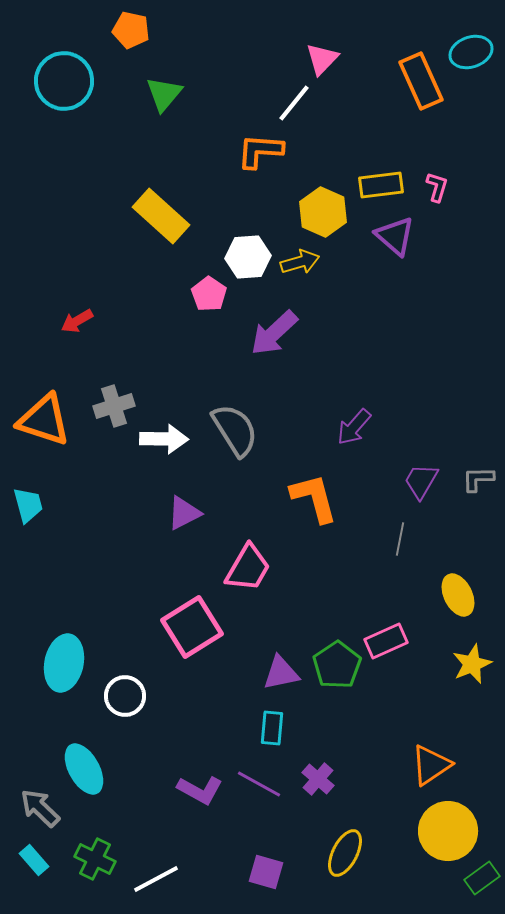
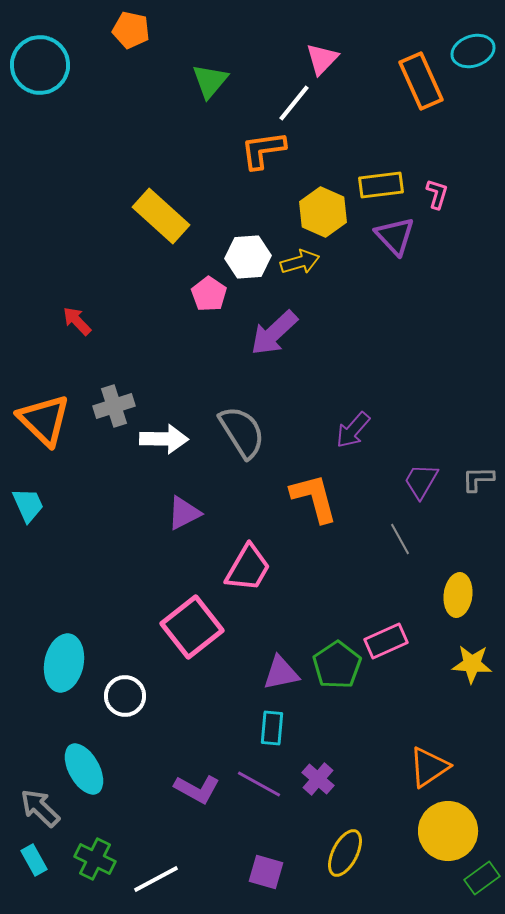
cyan ellipse at (471, 52): moved 2 px right, 1 px up
cyan circle at (64, 81): moved 24 px left, 16 px up
green triangle at (164, 94): moved 46 px right, 13 px up
orange L-shape at (260, 151): moved 3 px right, 1 px up; rotated 12 degrees counterclockwise
pink L-shape at (437, 187): moved 7 px down
purple triangle at (395, 236): rotated 6 degrees clockwise
red arrow at (77, 321): rotated 76 degrees clockwise
orange triangle at (44, 420): rotated 26 degrees clockwise
purple arrow at (354, 427): moved 1 px left, 3 px down
gray semicircle at (235, 430): moved 7 px right, 2 px down
cyan trapezoid at (28, 505): rotated 9 degrees counterclockwise
gray line at (400, 539): rotated 40 degrees counterclockwise
yellow ellipse at (458, 595): rotated 33 degrees clockwise
pink square at (192, 627): rotated 6 degrees counterclockwise
yellow star at (472, 664): rotated 27 degrees clockwise
orange triangle at (431, 765): moved 2 px left, 2 px down
purple L-shape at (200, 790): moved 3 px left, 1 px up
cyan rectangle at (34, 860): rotated 12 degrees clockwise
